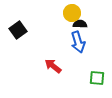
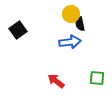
yellow circle: moved 1 px left, 1 px down
black semicircle: rotated 104 degrees counterclockwise
blue arrow: moved 8 px left; rotated 80 degrees counterclockwise
red arrow: moved 3 px right, 15 px down
